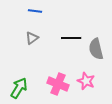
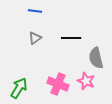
gray triangle: moved 3 px right
gray semicircle: moved 9 px down
